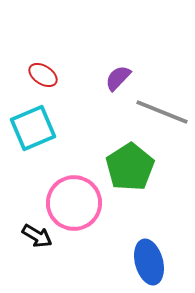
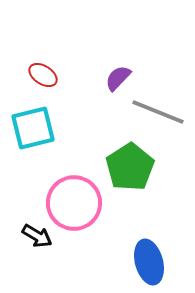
gray line: moved 4 px left
cyan square: rotated 9 degrees clockwise
